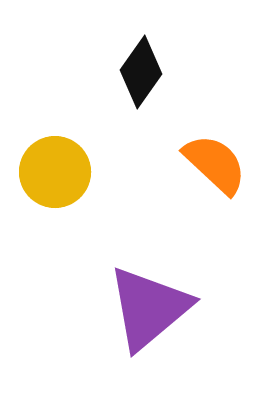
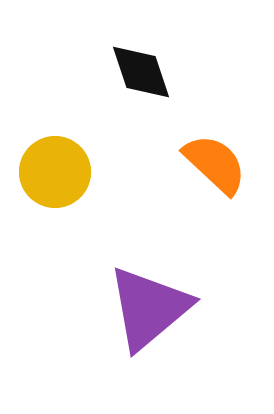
black diamond: rotated 54 degrees counterclockwise
